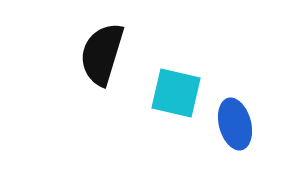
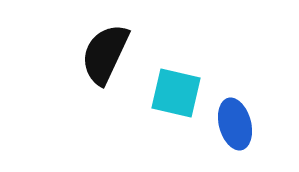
black semicircle: moved 3 px right; rotated 8 degrees clockwise
